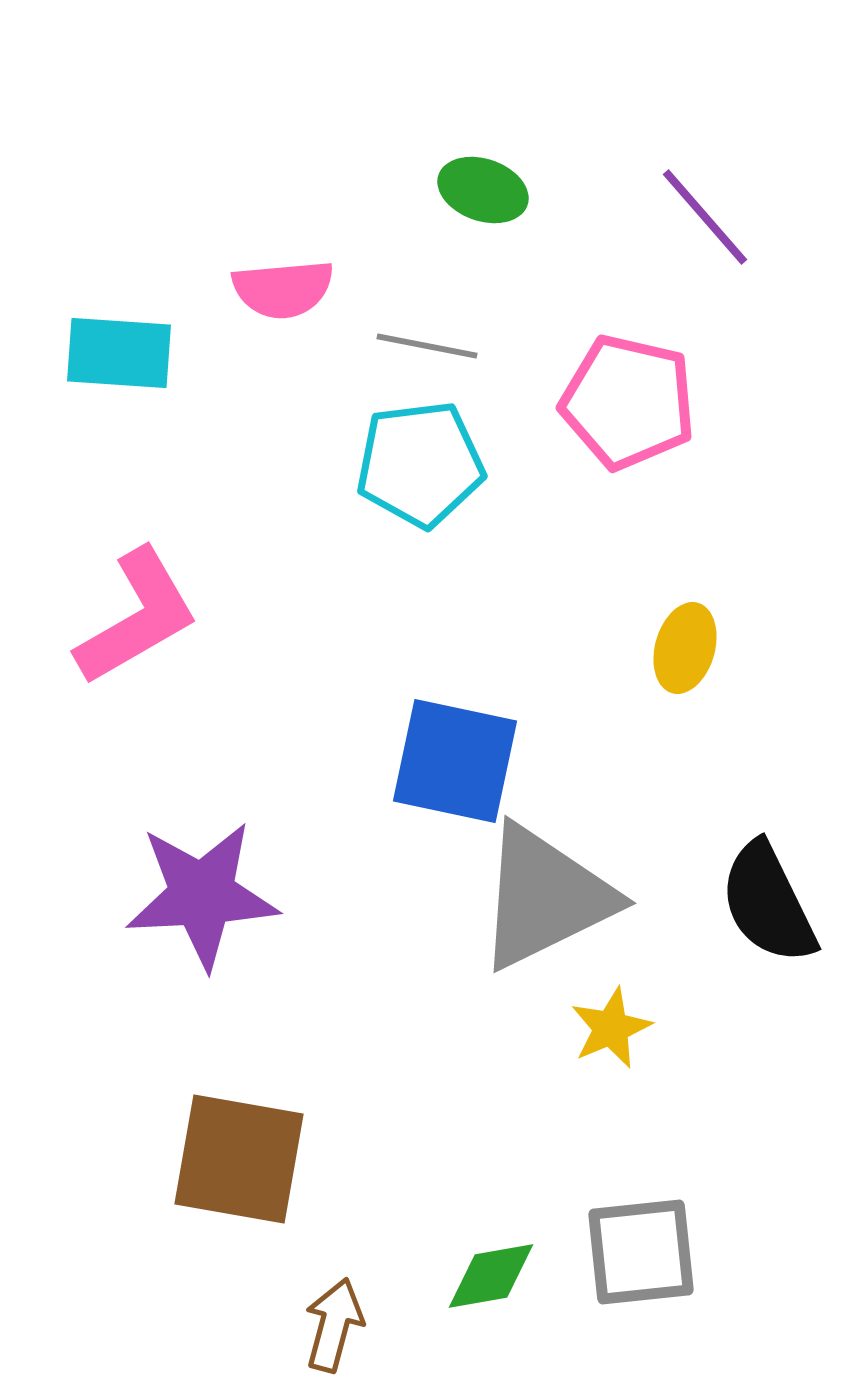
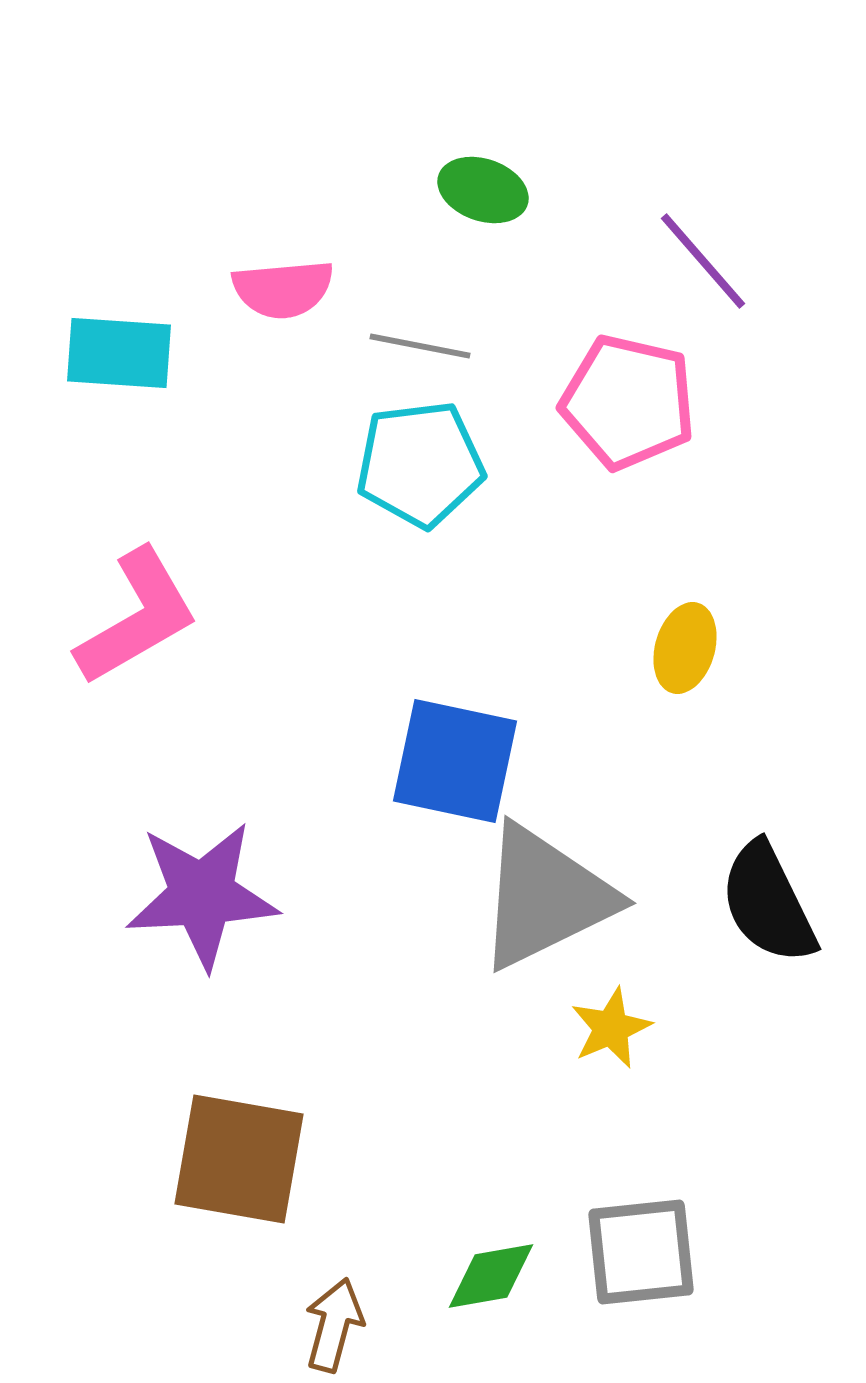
purple line: moved 2 px left, 44 px down
gray line: moved 7 px left
